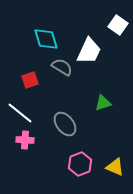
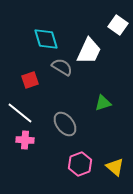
yellow triangle: rotated 18 degrees clockwise
